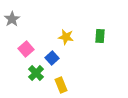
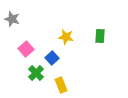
gray star: rotated 21 degrees counterclockwise
